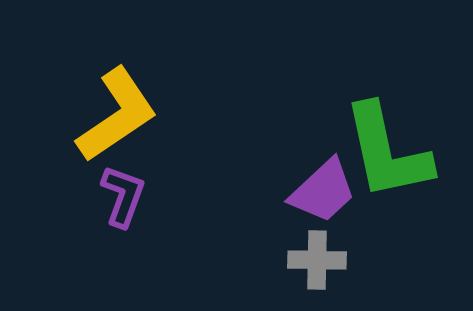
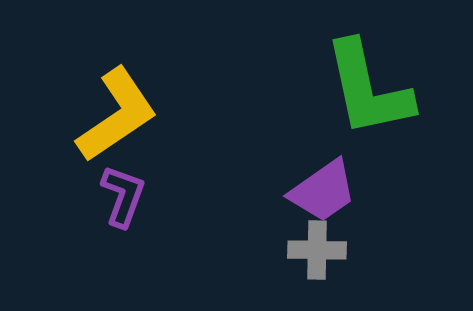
green L-shape: moved 19 px left, 63 px up
purple trapezoid: rotated 8 degrees clockwise
gray cross: moved 10 px up
